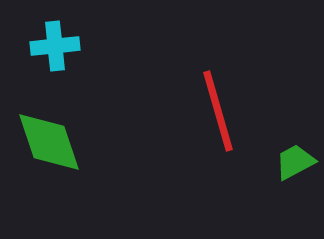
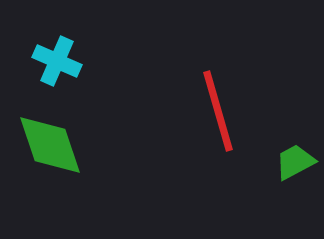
cyan cross: moved 2 px right, 15 px down; rotated 30 degrees clockwise
green diamond: moved 1 px right, 3 px down
